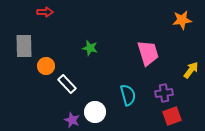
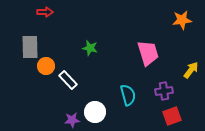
gray rectangle: moved 6 px right, 1 px down
white rectangle: moved 1 px right, 4 px up
purple cross: moved 2 px up
purple star: rotated 28 degrees counterclockwise
